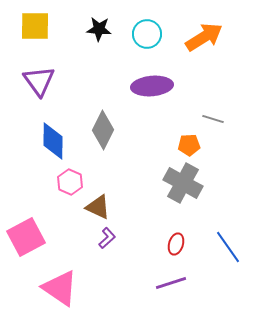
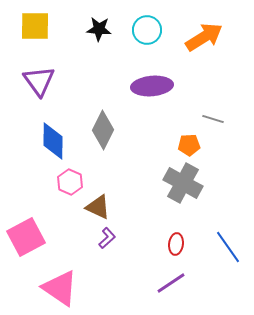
cyan circle: moved 4 px up
red ellipse: rotated 10 degrees counterclockwise
purple line: rotated 16 degrees counterclockwise
